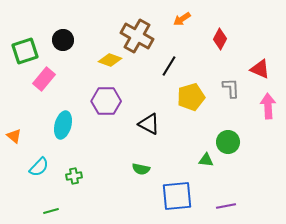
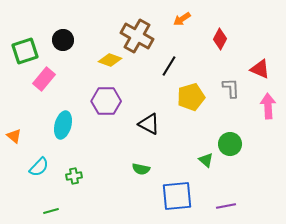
green circle: moved 2 px right, 2 px down
green triangle: rotated 35 degrees clockwise
